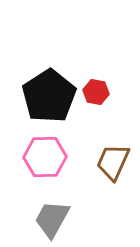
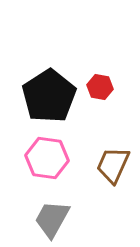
red hexagon: moved 4 px right, 5 px up
pink hexagon: moved 2 px right, 1 px down; rotated 9 degrees clockwise
brown trapezoid: moved 3 px down
